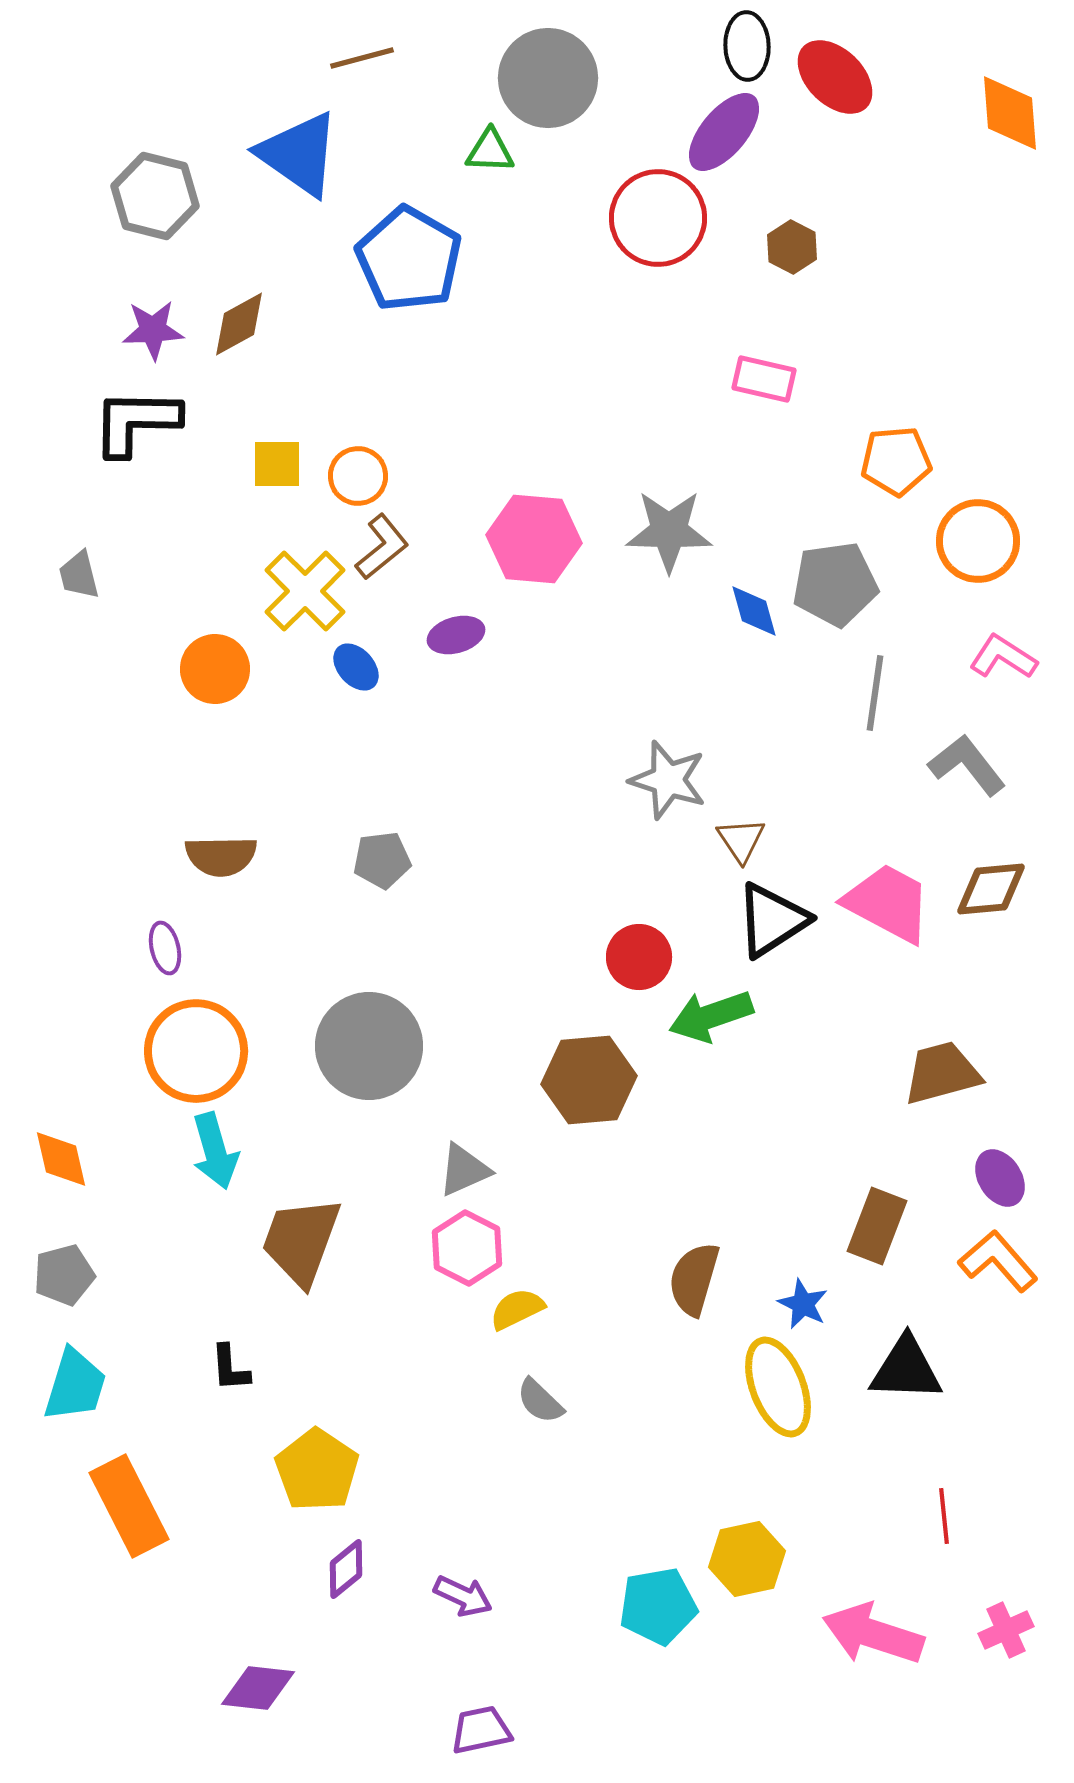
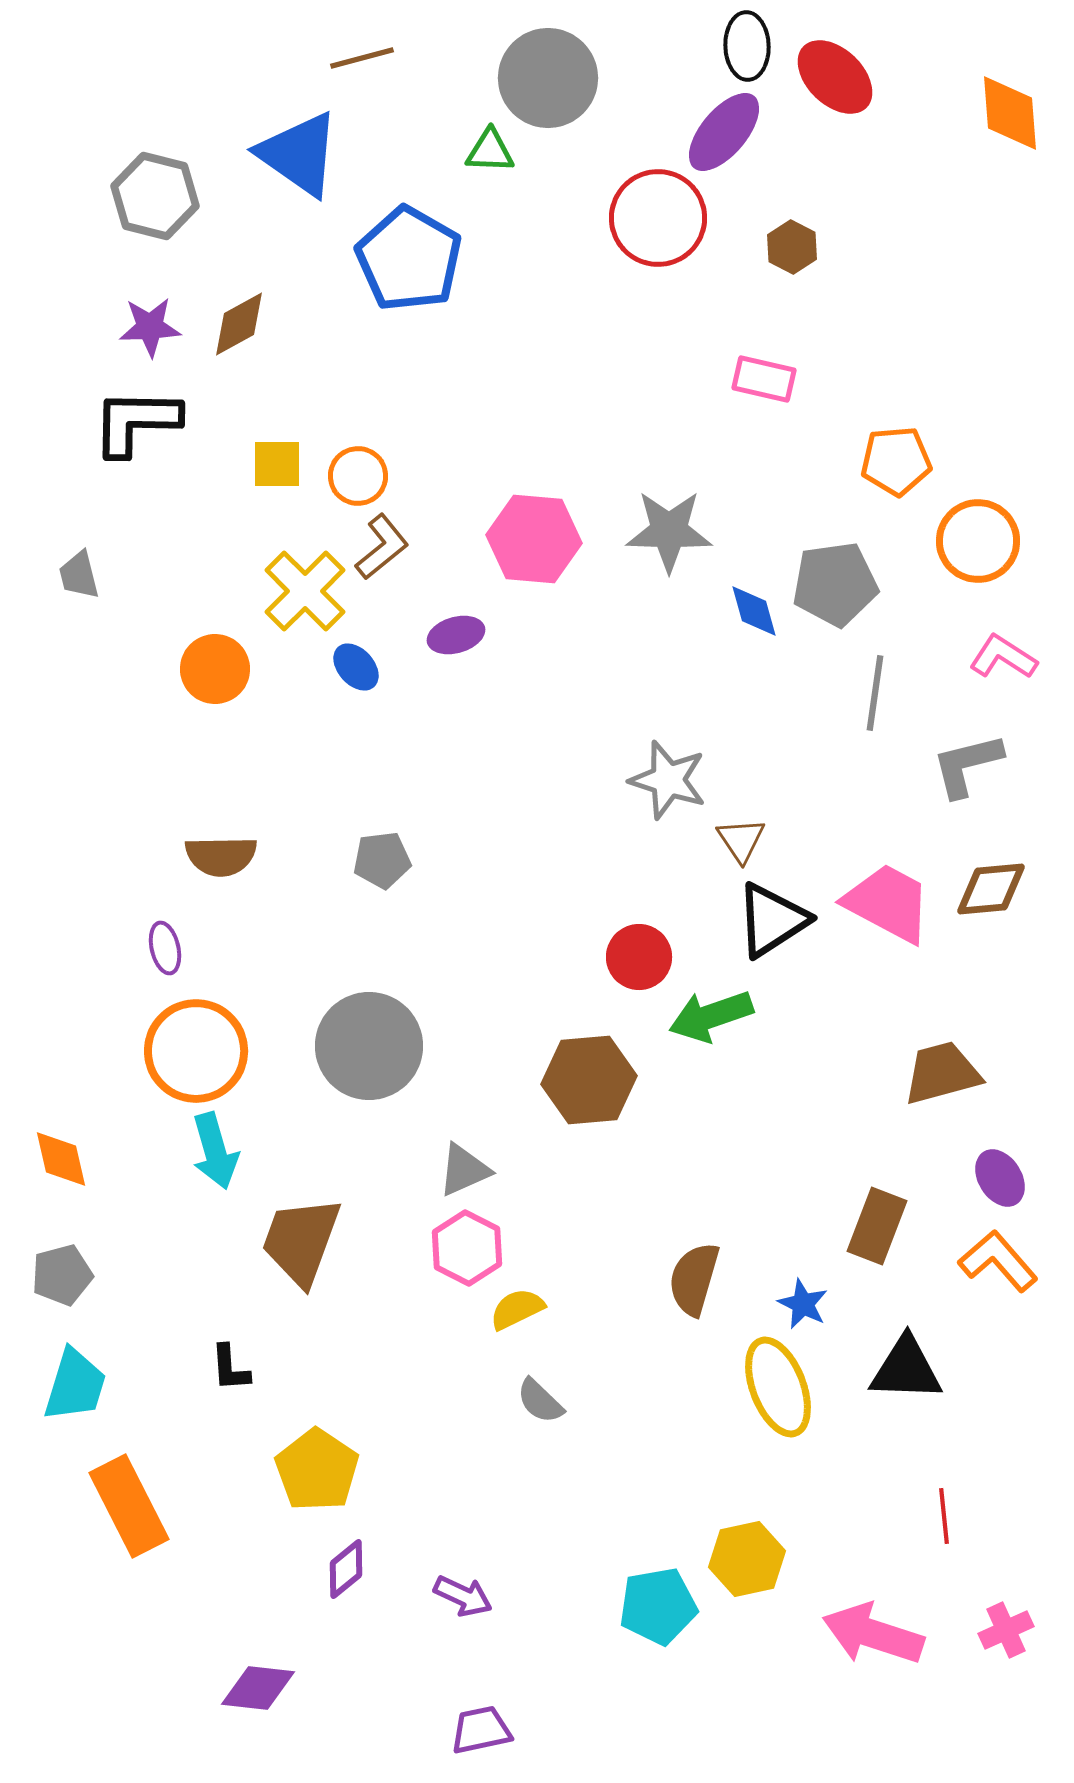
purple star at (153, 330): moved 3 px left, 3 px up
gray L-shape at (967, 765): rotated 66 degrees counterclockwise
gray pentagon at (64, 1275): moved 2 px left
